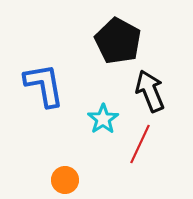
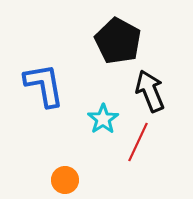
red line: moved 2 px left, 2 px up
